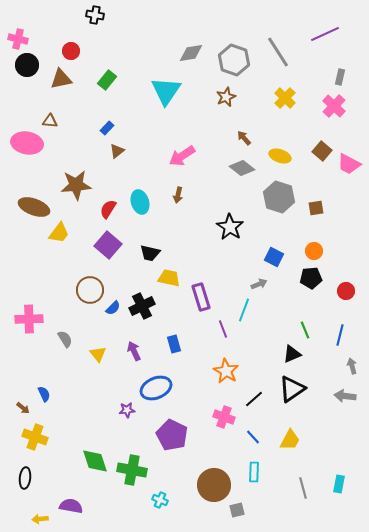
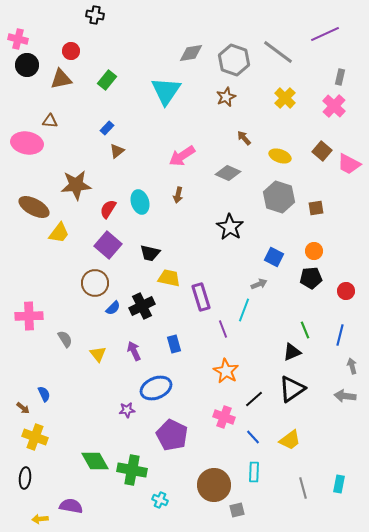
gray line at (278, 52): rotated 20 degrees counterclockwise
gray diamond at (242, 168): moved 14 px left, 5 px down; rotated 15 degrees counterclockwise
brown ellipse at (34, 207): rotated 8 degrees clockwise
brown circle at (90, 290): moved 5 px right, 7 px up
pink cross at (29, 319): moved 3 px up
black triangle at (292, 354): moved 2 px up
yellow trapezoid at (290, 440): rotated 25 degrees clockwise
green diamond at (95, 461): rotated 12 degrees counterclockwise
